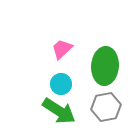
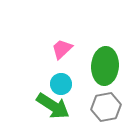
green arrow: moved 6 px left, 5 px up
